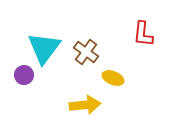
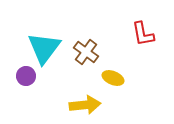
red L-shape: rotated 16 degrees counterclockwise
purple circle: moved 2 px right, 1 px down
